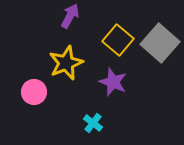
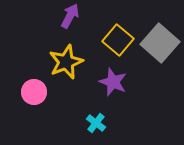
yellow star: moved 1 px up
cyan cross: moved 3 px right
